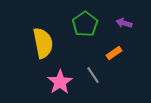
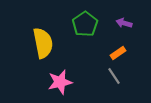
orange rectangle: moved 4 px right
gray line: moved 21 px right, 1 px down
pink star: rotated 20 degrees clockwise
